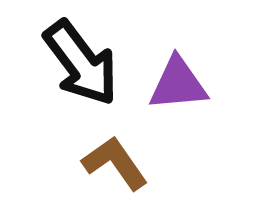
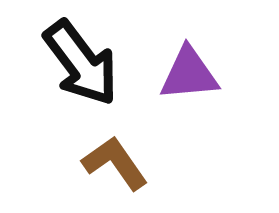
purple triangle: moved 11 px right, 10 px up
